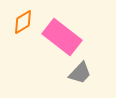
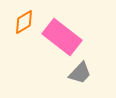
orange diamond: moved 1 px right
